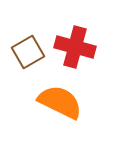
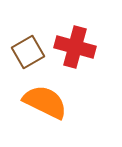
orange semicircle: moved 15 px left
